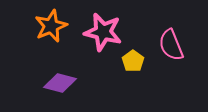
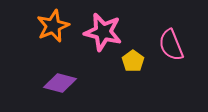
orange star: moved 2 px right
